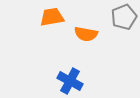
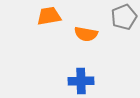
orange trapezoid: moved 3 px left, 1 px up
blue cross: moved 11 px right; rotated 30 degrees counterclockwise
